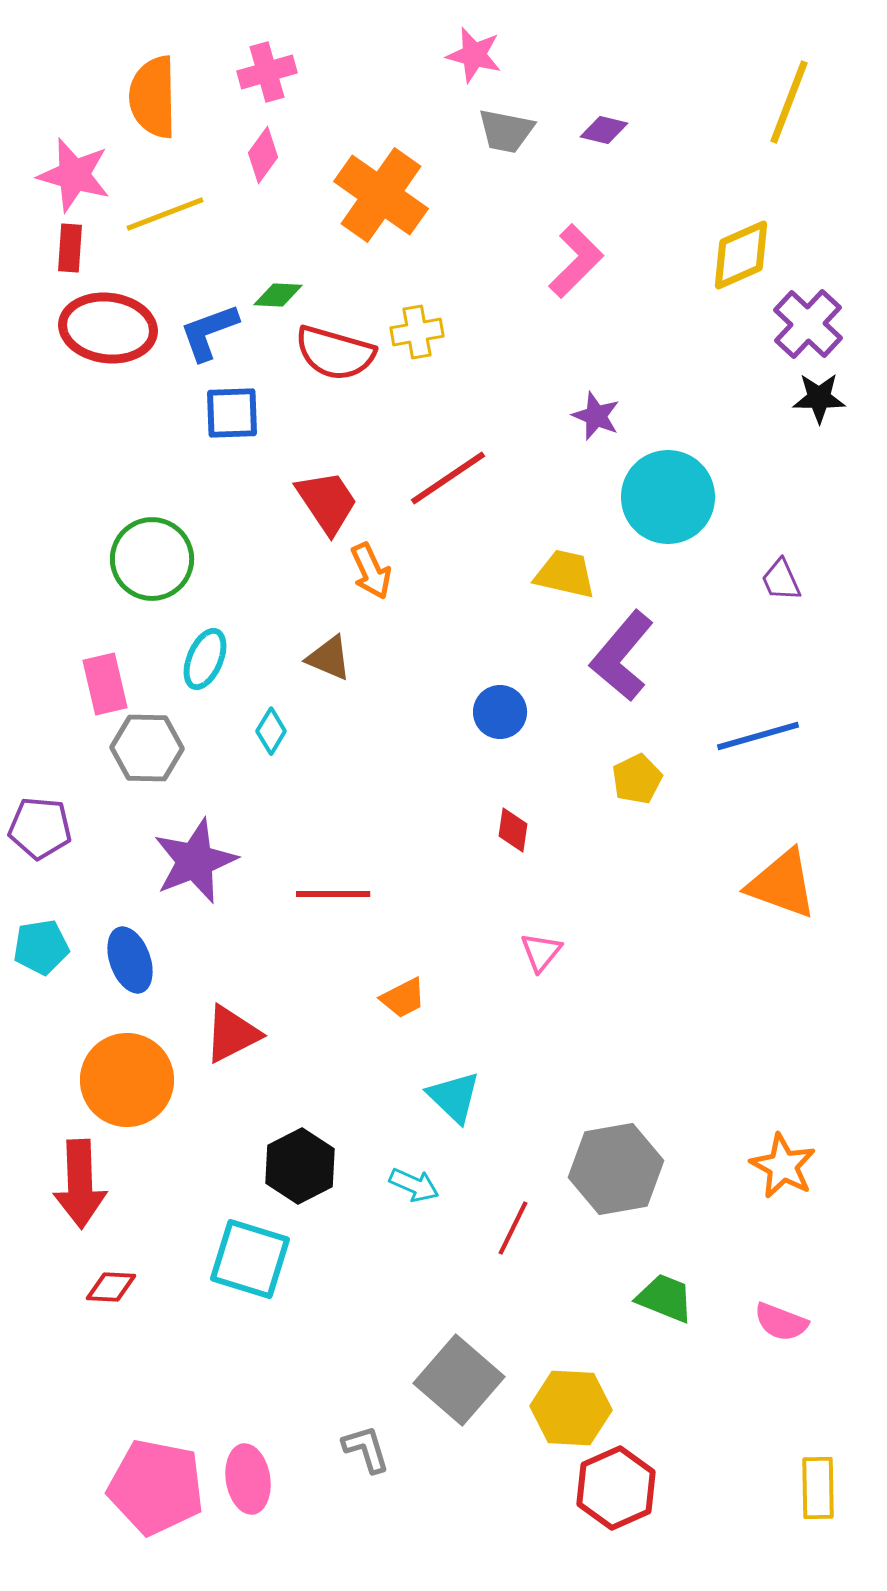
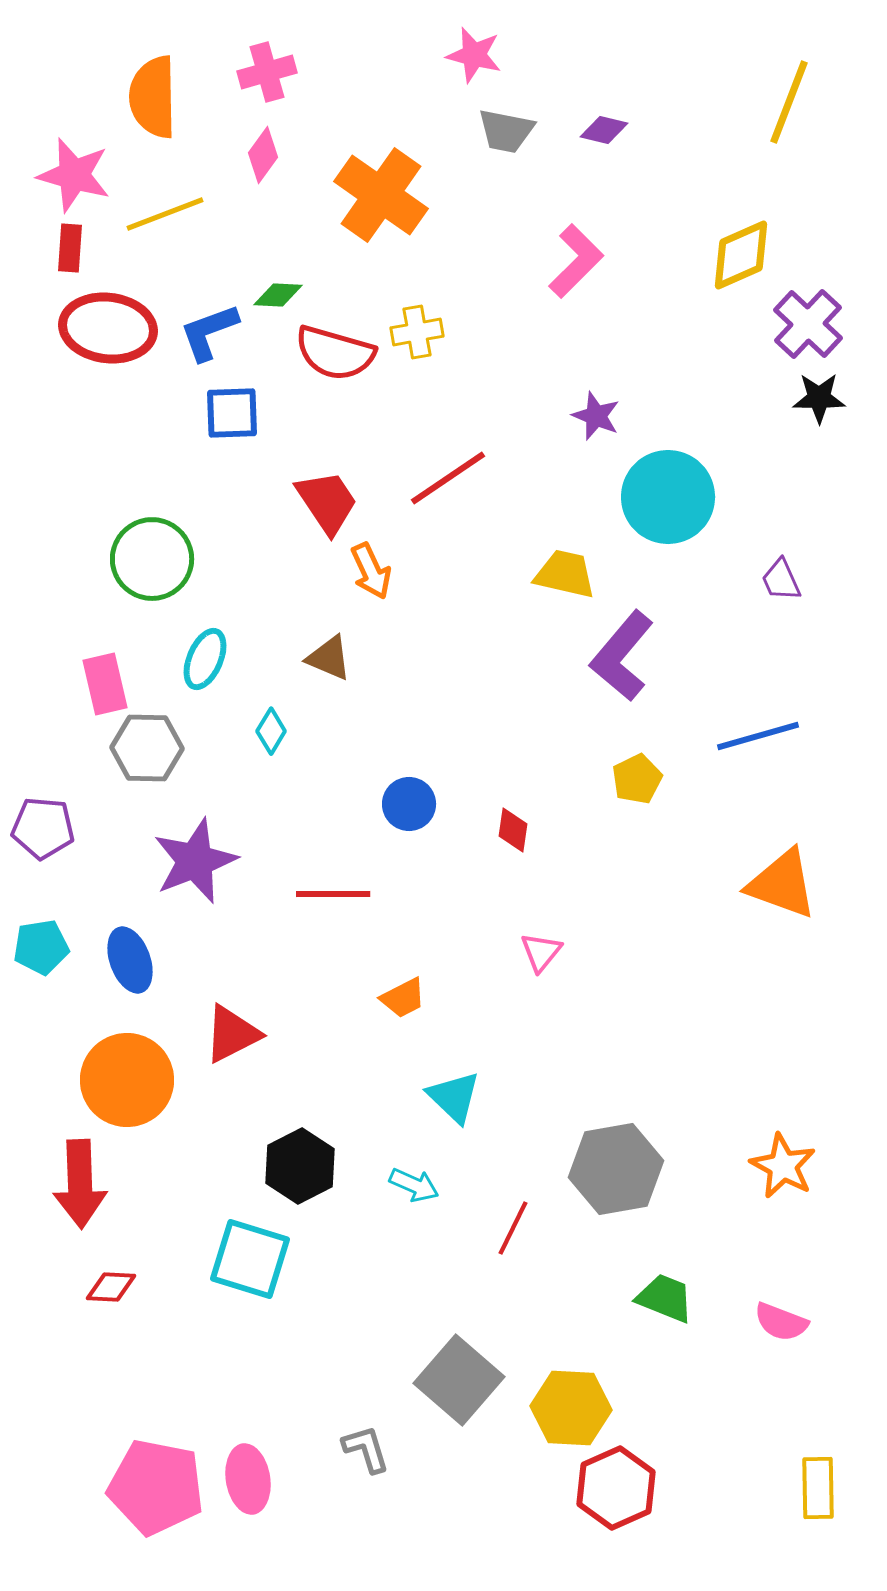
blue circle at (500, 712): moved 91 px left, 92 px down
purple pentagon at (40, 828): moved 3 px right
